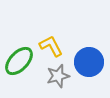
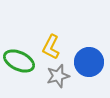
yellow L-shape: moved 1 px down; rotated 125 degrees counterclockwise
green ellipse: rotated 72 degrees clockwise
